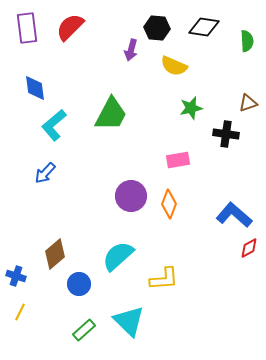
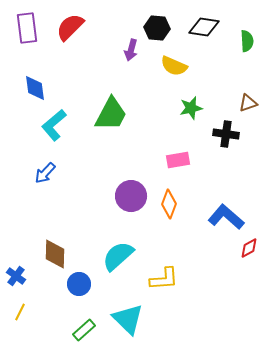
blue L-shape: moved 8 px left, 2 px down
brown diamond: rotated 48 degrees counterclockwise
blue cross: rotated 18 degrees clockwise
cyan triangle: moved 1 px left, 2 px up
